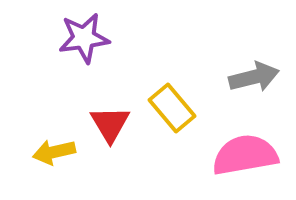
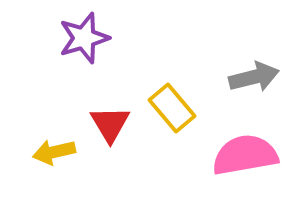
purple star: rotated 9 degrees counterclockwise
